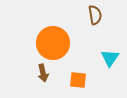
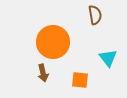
orange circle: moved 1 px up
cyan triangle: moved 2 px left; rotated 12 degrees counterclockwise
orange square: moved 2 px right
